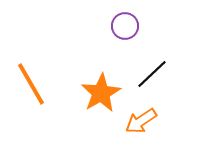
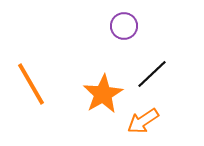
purple circle: moved 1 px left
orange star: moved 2 px right, 1 px down
orange arrow: moved 2 px right
